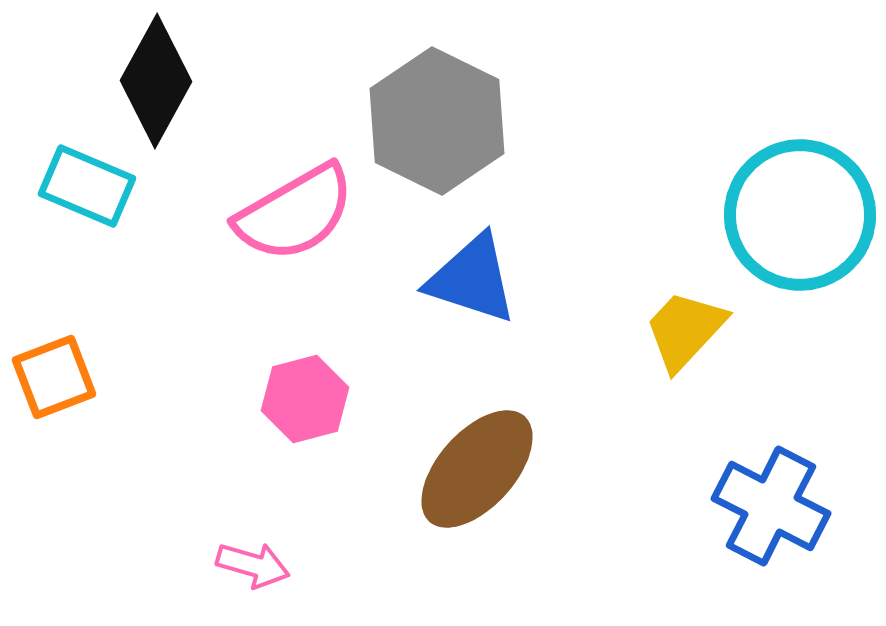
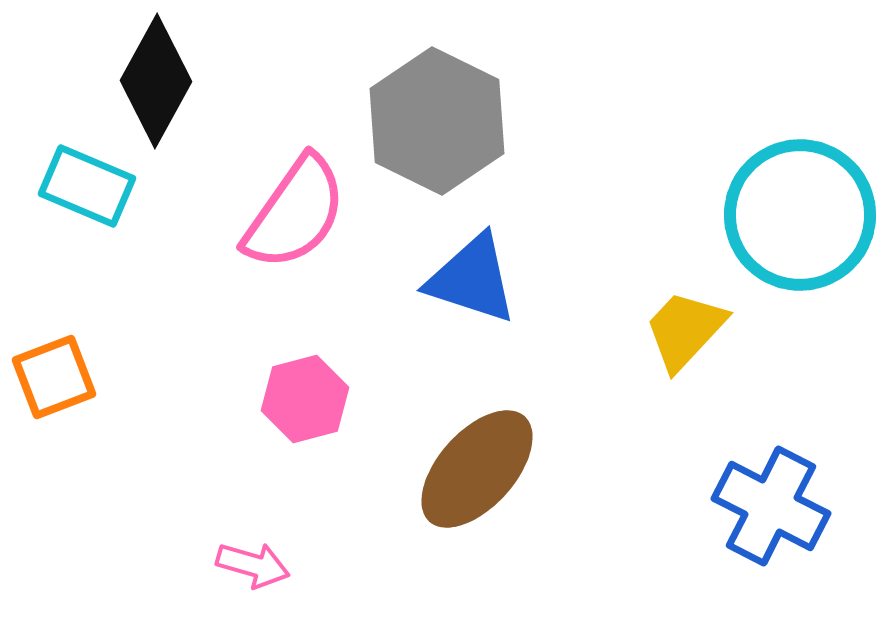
pink semicircle: rotated 25 degrees counterclockwise
